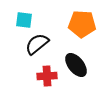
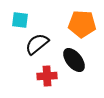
cyan square: moved 4 px left
black ellipse: moved 2 px left, 5 px up
